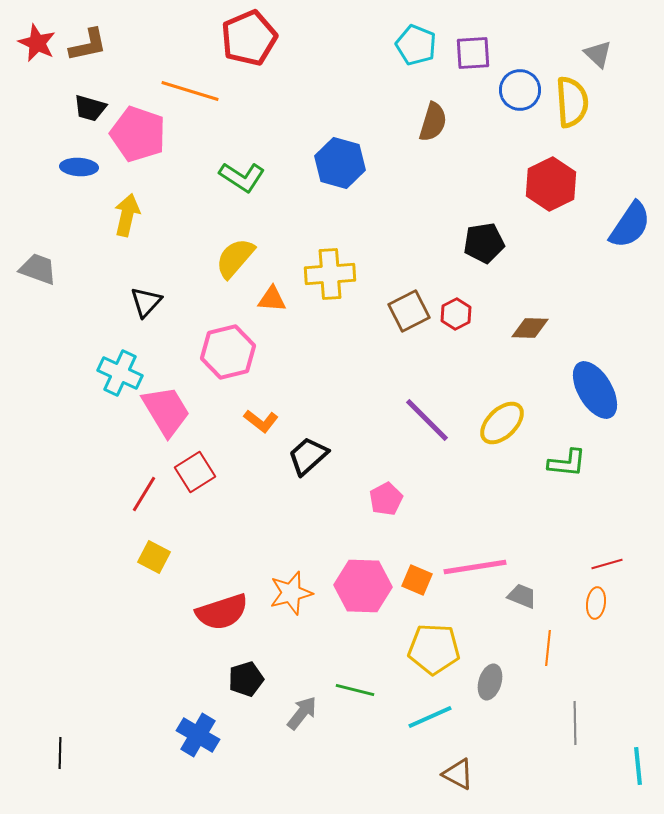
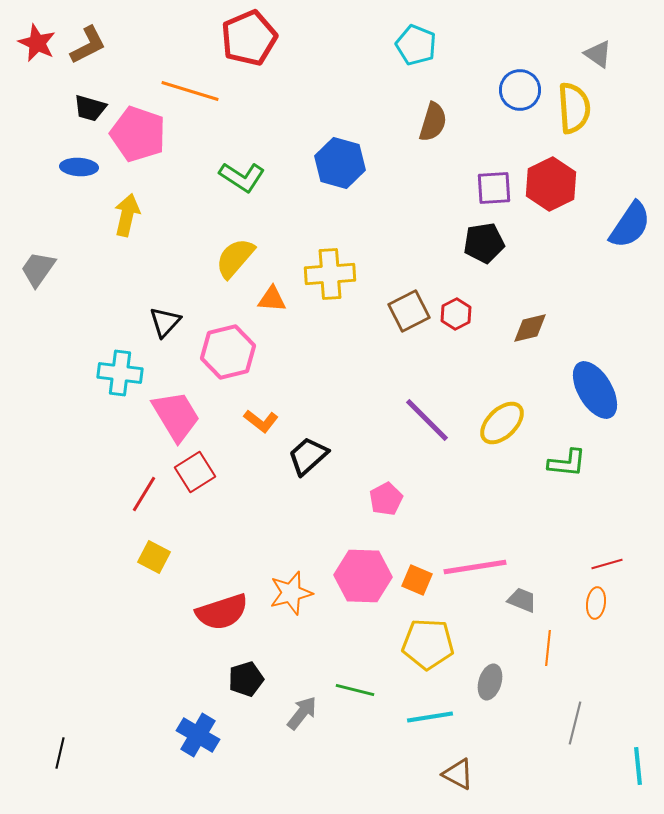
brown L-shape at (88, 45): rotated 15 degrees counterclockwise
purple square at (473, 53): moved 21 px right, 135 px down
gray triangle at (598, 54): rotated 8 degrees counterclockwise
yellow semicircle at (572, 102): moved 2 px right, 6 px down
gray trapezoid at (38, 269): rotated 75 degrees counterclockwise
black triangle at (146, 302): moved 19 px right, 20 px down
brown diamond at (530, 328): rotated 15 degrees counterclockwise
cyan cross at (120, 373): rotated 18 degrees counterclockwise
pink trapezoid at (166, 411): moved 10 px right, 5 px down
pink hexagon at (363, 586): moved 10 px up
gray trapezoid at (522, 596): moved 4 px down
yellow pentagon at (434, 649): moved 6 px left, 5 px up
cyan line at (430, 717): rotated 15 degrees clockwise
gray line at (575, 723): rotated 15 degrees clockwise
black line at (60, 753): rotated 12 degrees clockwise
